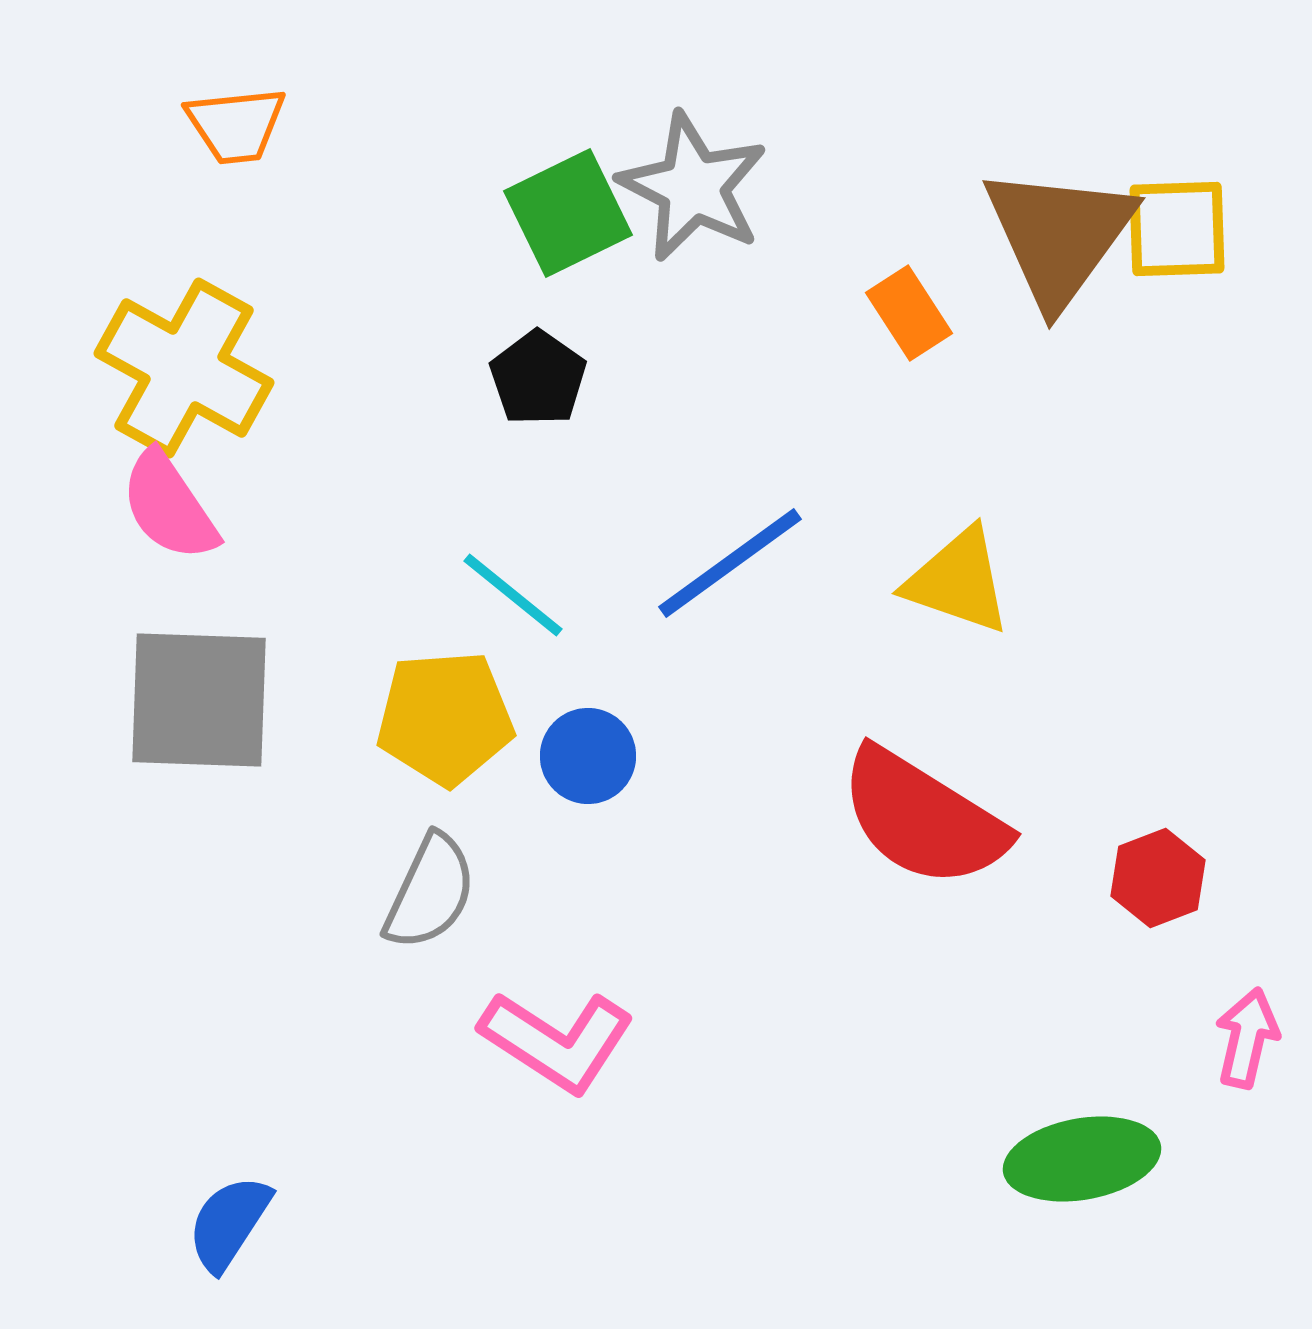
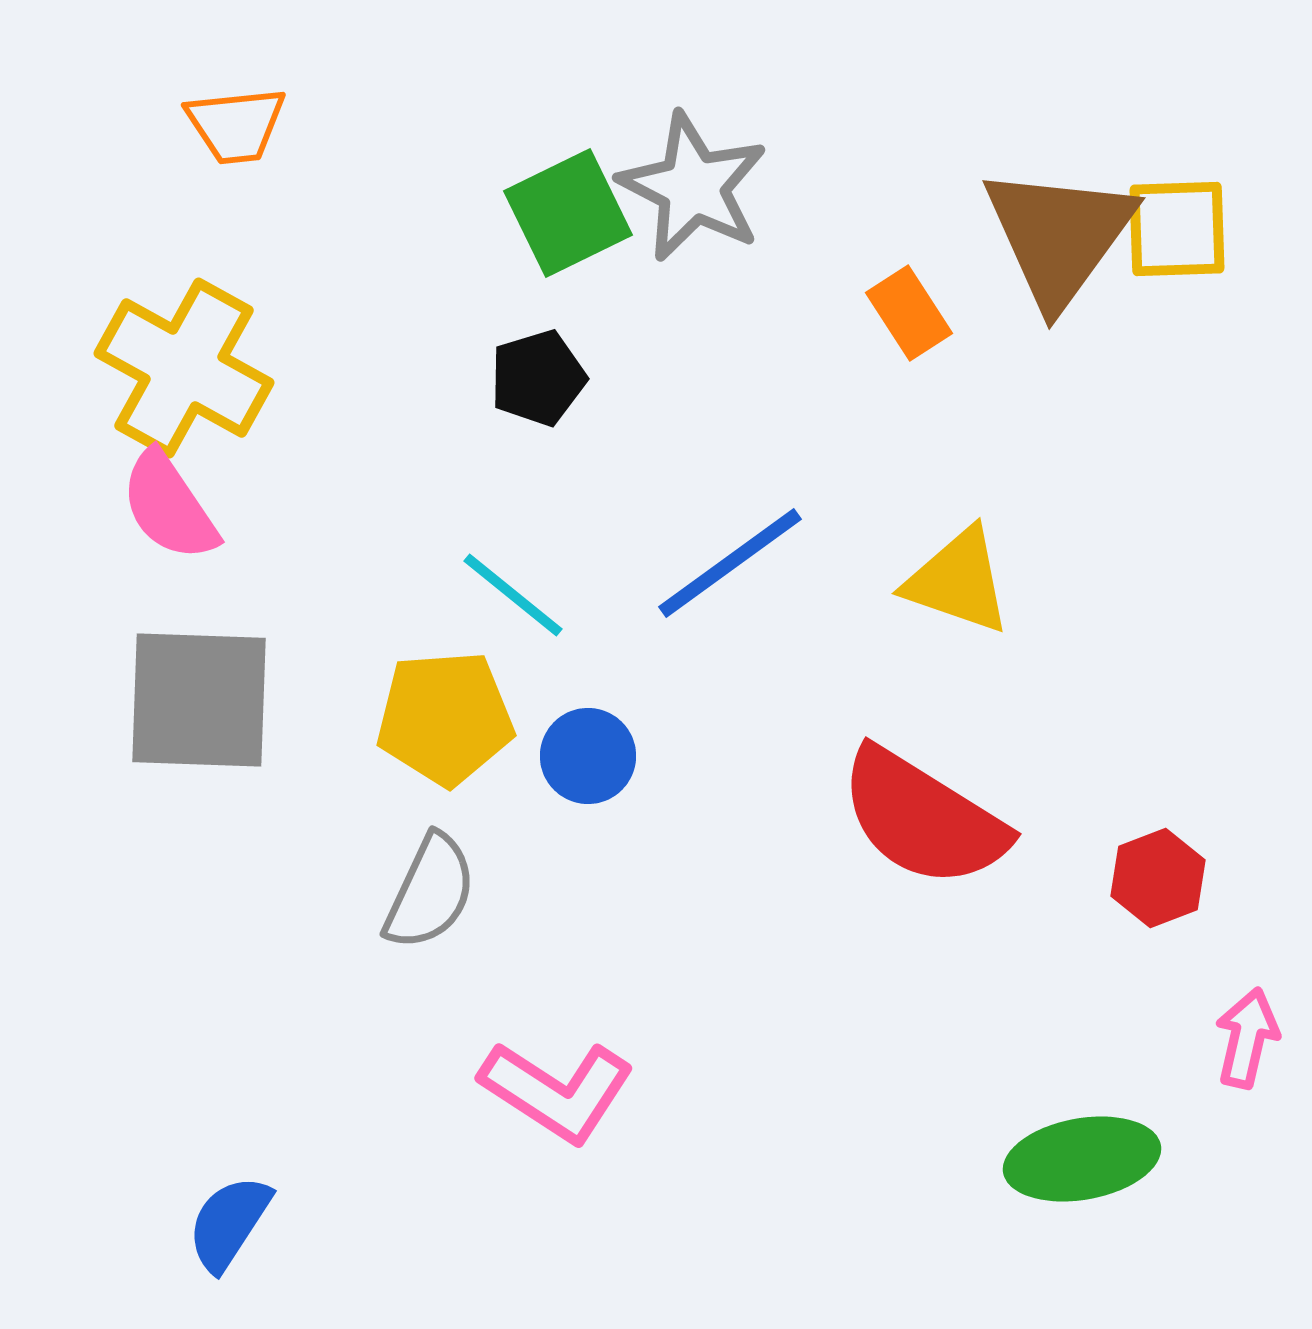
black pentagon: rotated 20 degrees clockwise
pink L-shape: moved 50 px down
